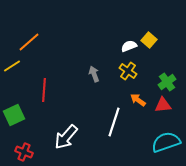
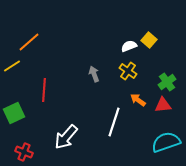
green square: moved 2 px up
